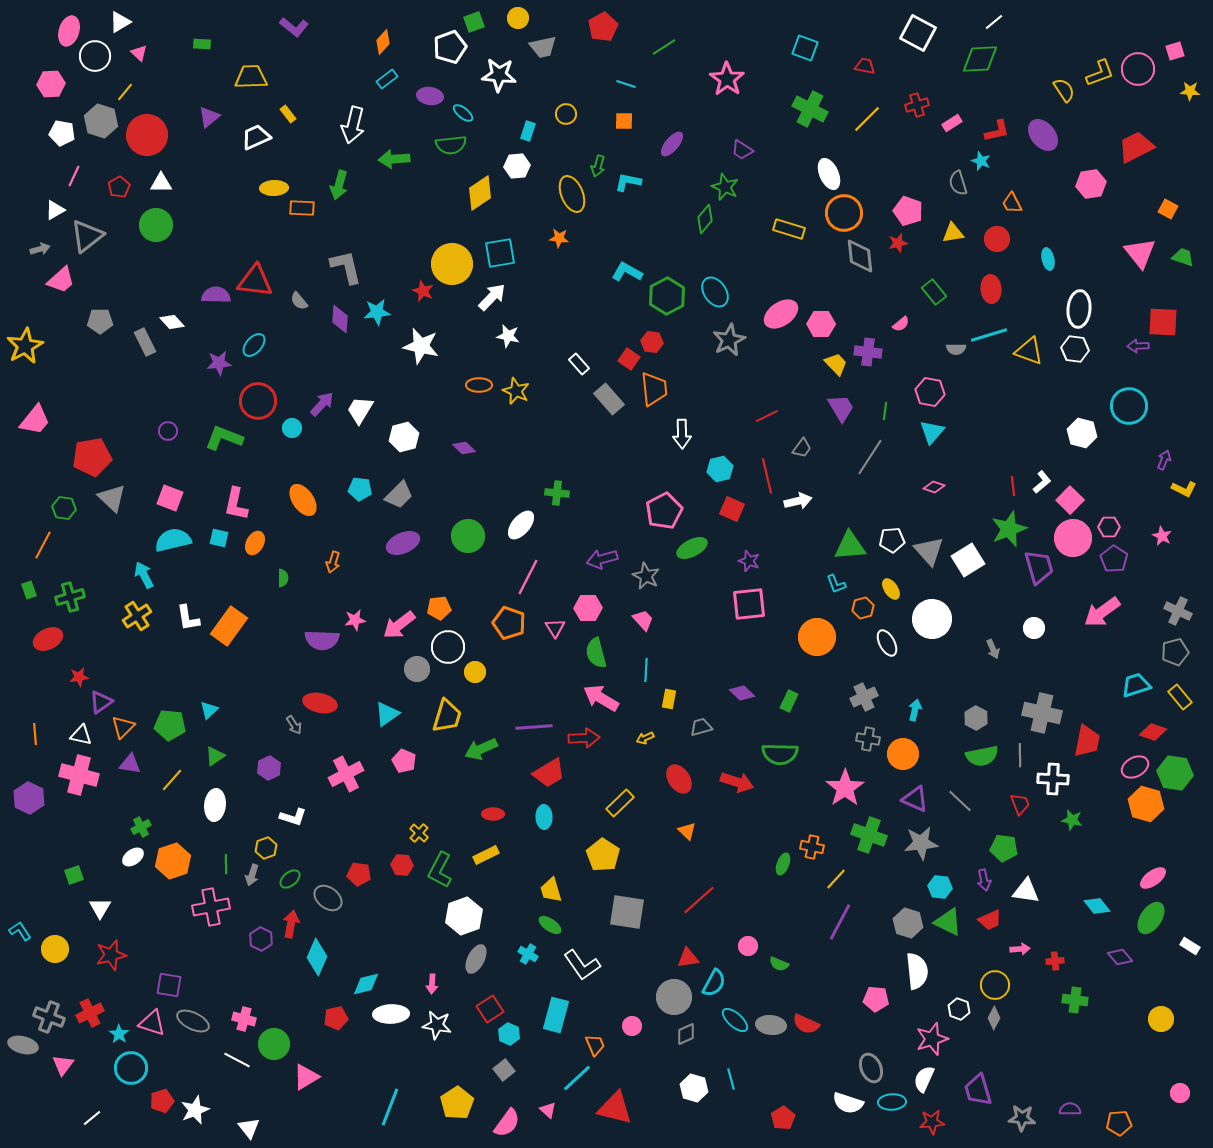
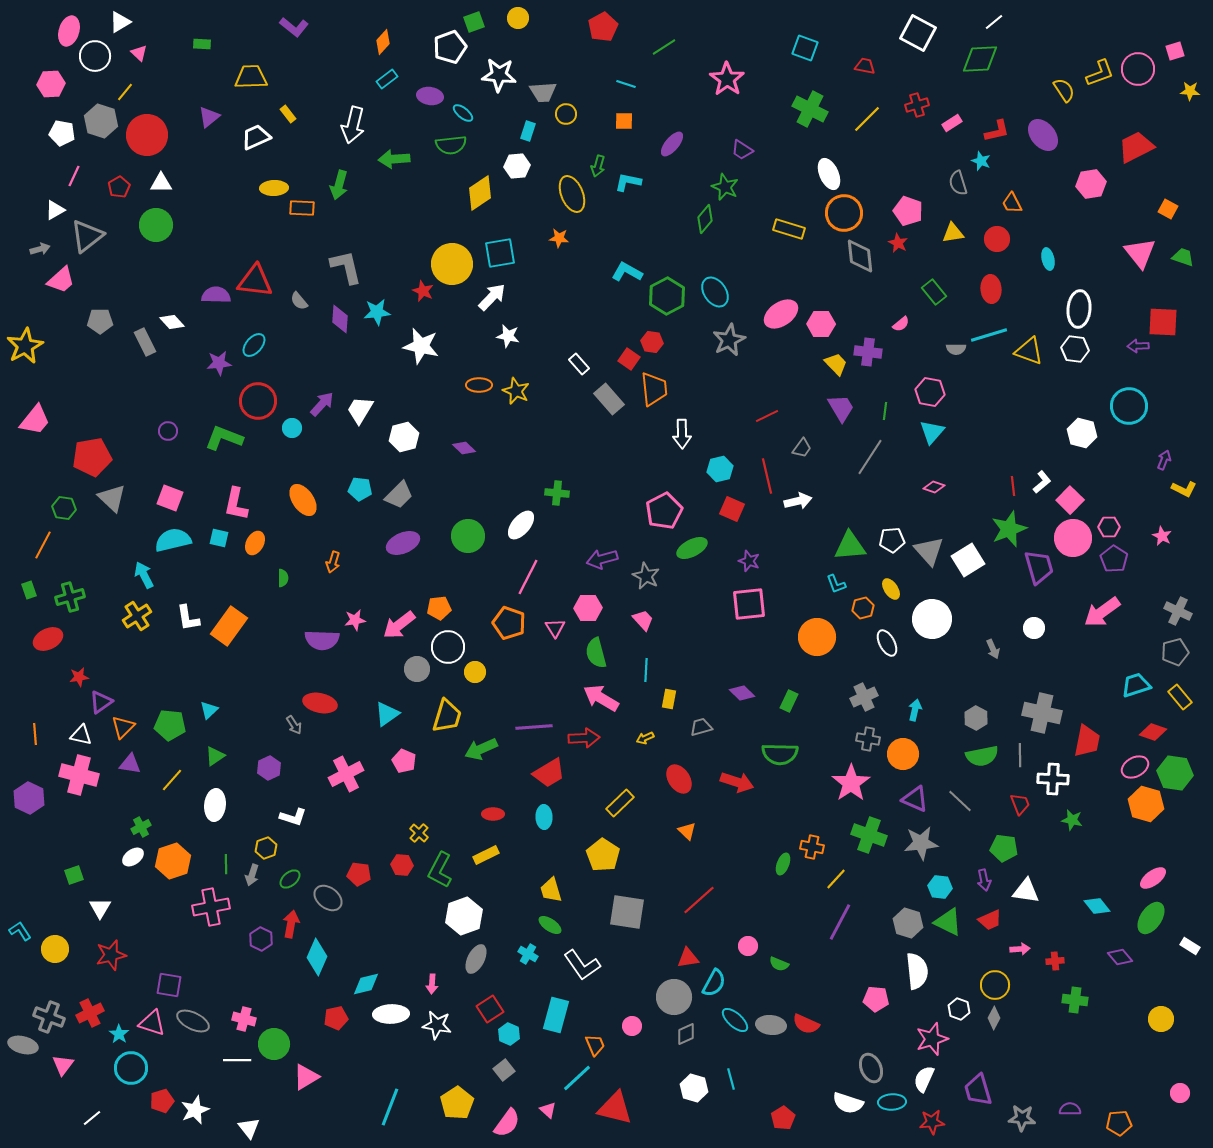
gray trapezoid at (543, 47): moved 45 px down; rotated 8 degrees clockwise
red star at (898, 243): rotated 30 degrees counterclockwise
pink star at (845, 788): moved 6 px right, 5 px up
white line at (237, 1060): rotated 28 degrees counterclockwise
